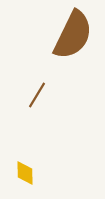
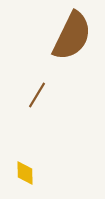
brown semicircle: moved 1 px left, 1 px down
